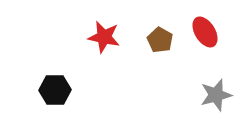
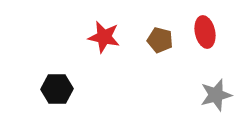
red ellipse: rotated 20 degrees clockwise
brown pentagon: rotated 15 degrees counterclockwise
black hexagon: moved 2 px right, 1 px up
